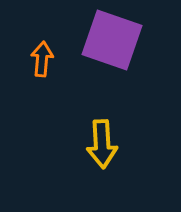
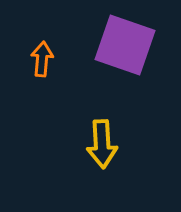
purple square: moved 13 px right, 5 px down
